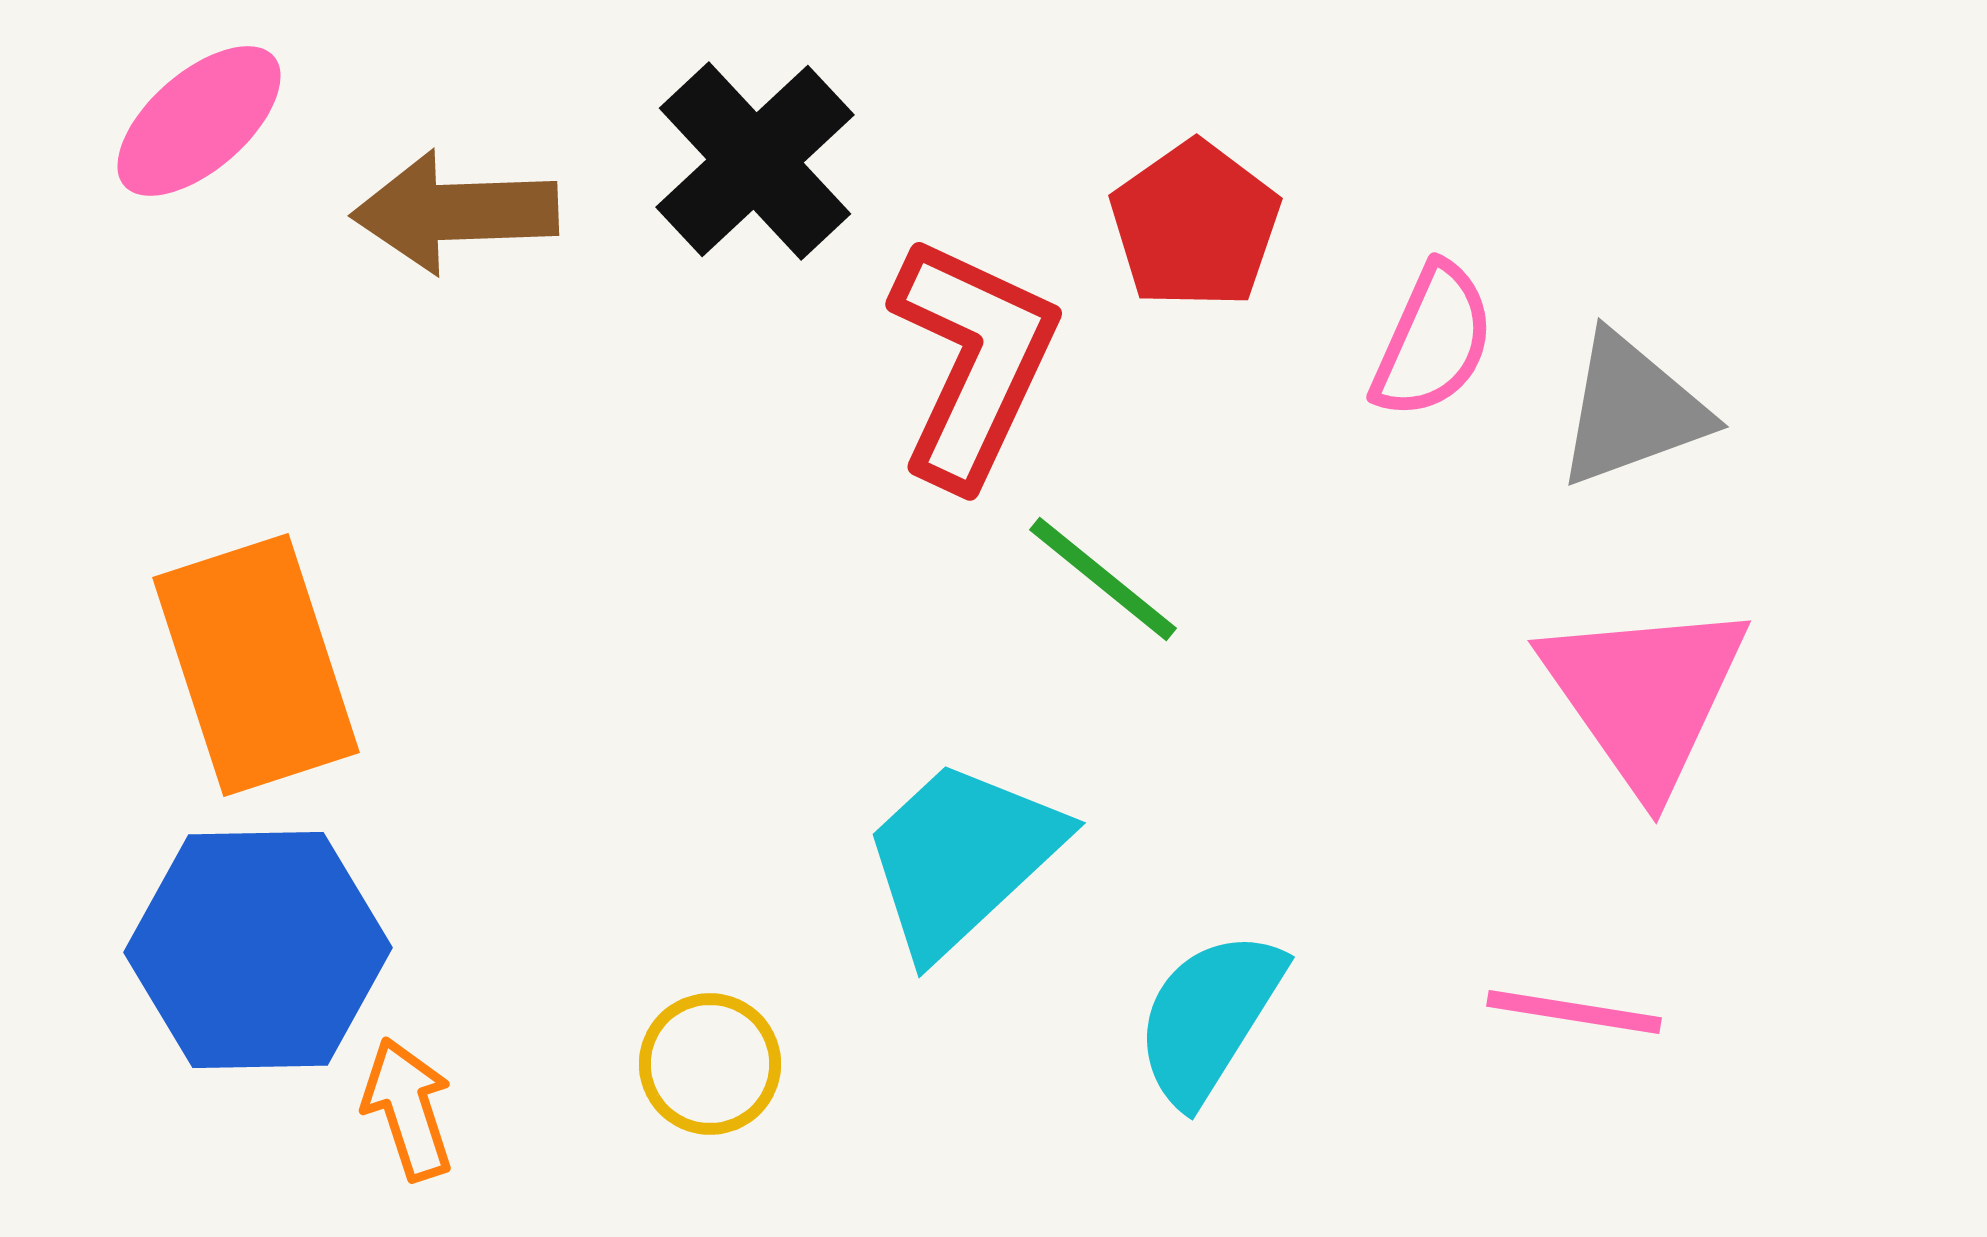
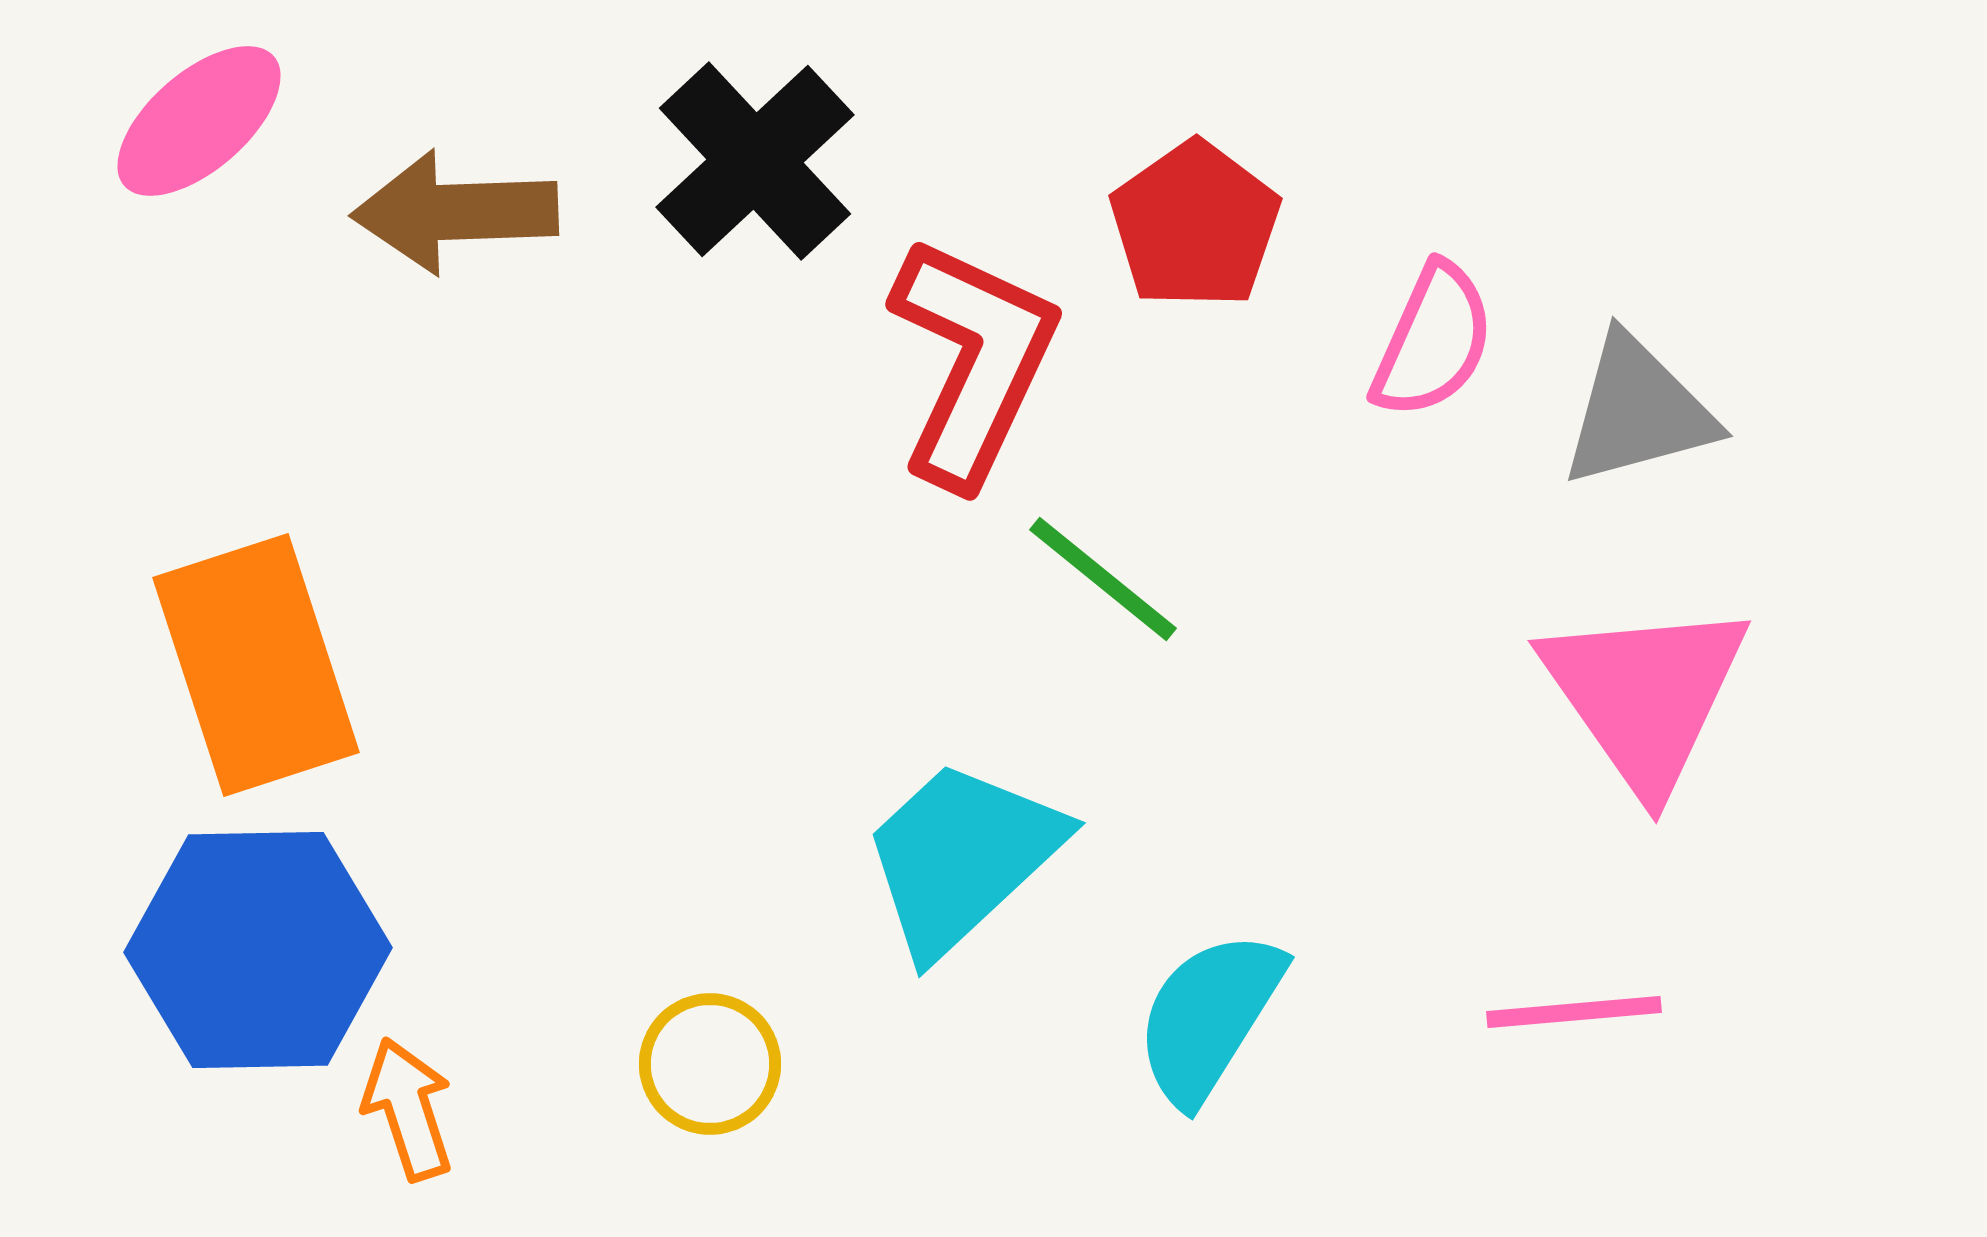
gray triangle: moved 6 px right, 1 px down; rotated 5 degrees clockwise
pink line: rotated 14 degrees counterclockwise
